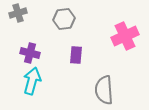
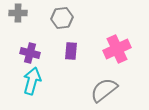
gray cross: rotated 18 degrees clockwise
gray hexagon: moved 2 px left, 1 px up
pink cross: moved 8 px left, 13 px down
purple rectangle: moved 5 px left, 4 px up
gray semicircle: rotated 56 degrees clockwise
